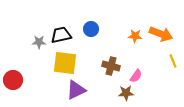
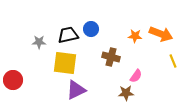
black trapezoid: moved 7 px right
brown cross: moved 9 px up
